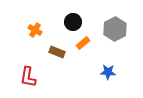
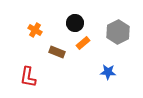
black circle: moved 2 px right, 1 px down
gray hexagon: moved 3 px right, 3 px down
